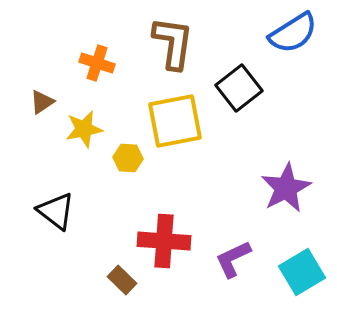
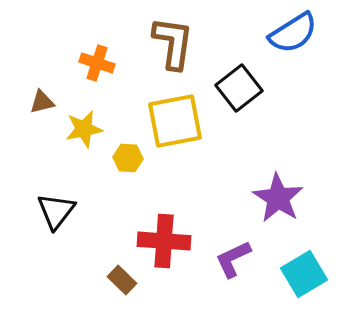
brown triangle: rotated 20 degrees clockwise
purple star: moved 8 px left, 10 px down; rotated 12 degrees counterclockwise
black triangle: rotated 30 degrees clockwise
cyan square: moved 2 px right, 2 px down
